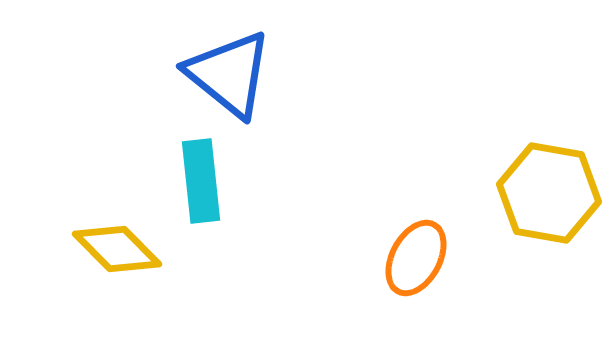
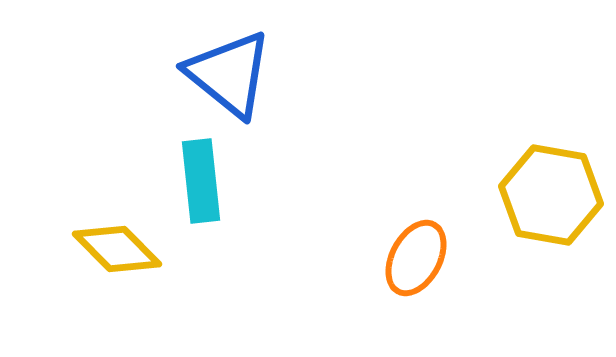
yellow hexagon: moved 2 px right, 2 px down
